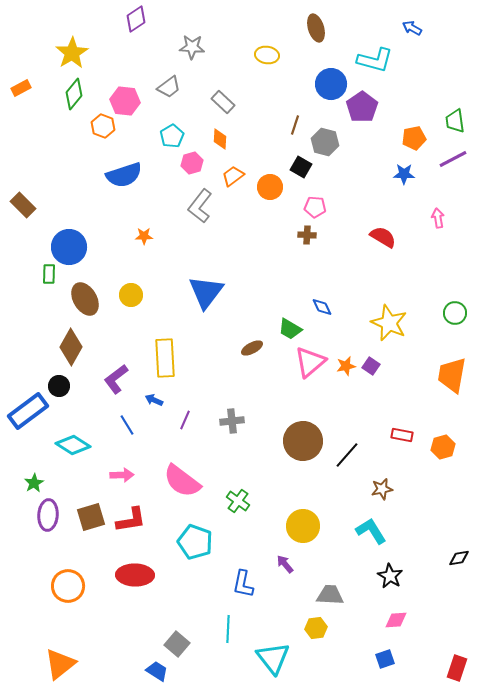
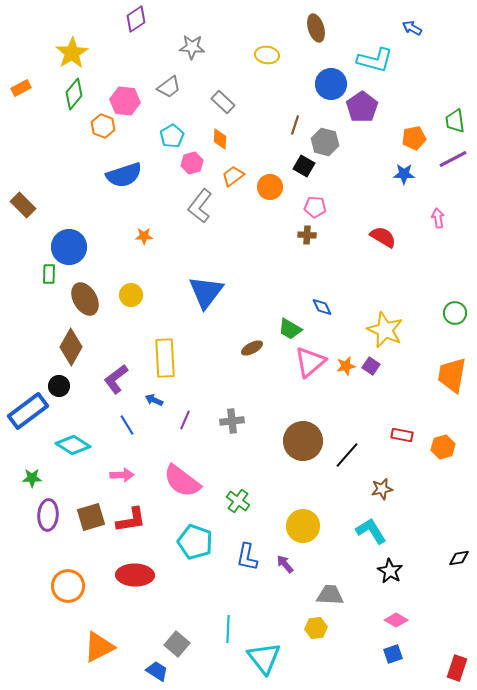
black square at (301, 167): moved 3 px right, 1 px up
yellow star at (389, 323): moved 4 px left, 7 px down
green star at (34, 483): moved 2 px left, 5 px up; rotated 30 degrees clockwise
black star at (390, 576): moved 5 px up
blue L-shape at (243, 584): moved 4 px right, 27 px up
pink diamond at (396, 620): rotated 35 degrees clockwise
cyan triangle at (273, 658): moved 9 px left
blue square at (385, 659): moved 8 px right, 5 px up
orange triangle at (60, 664): moved 39 px right, 17 px up; rotated 12 degrees clockwise
